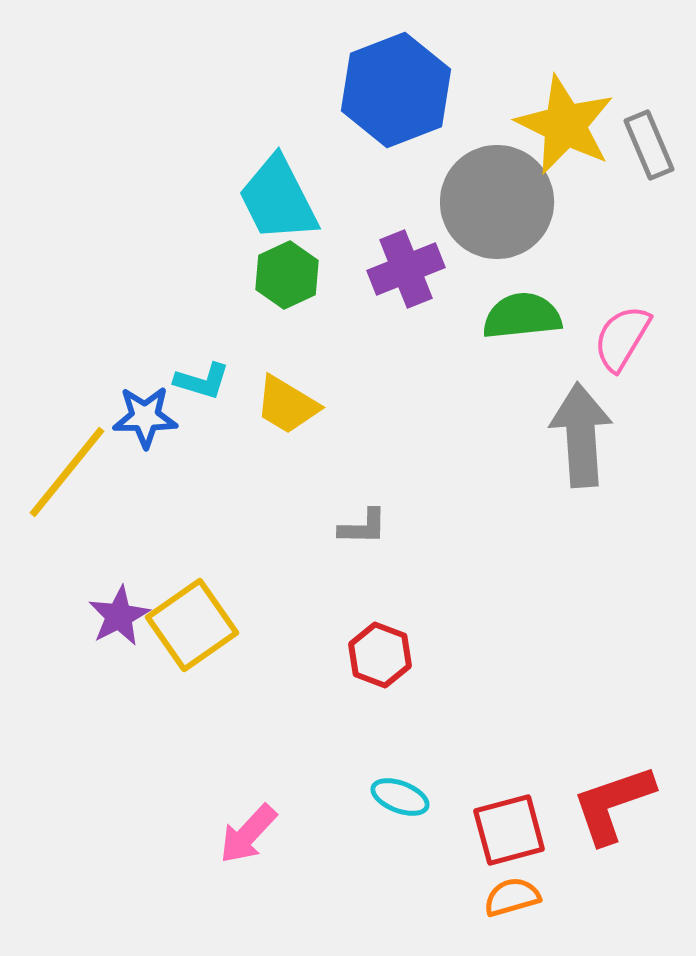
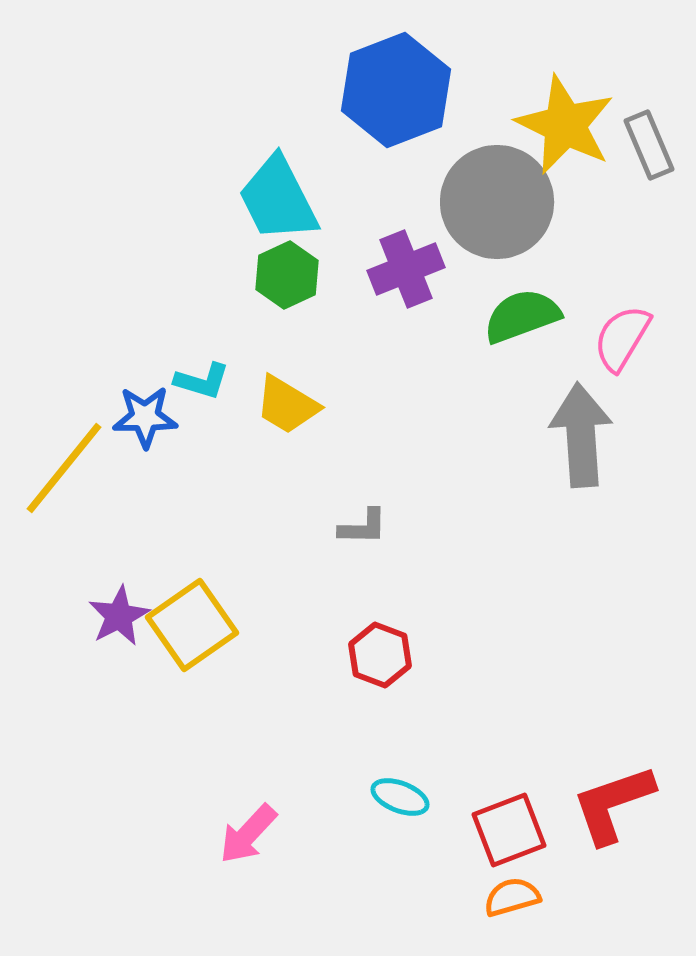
green semicircle: rotated 14 degrees counterclockwise
yellow line: moved 3 px left, 4 px up
red square: rotated 6 degrees counterclockwise
